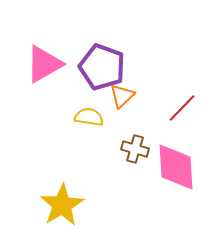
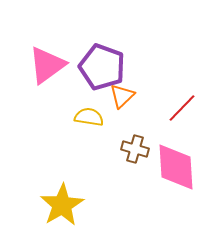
pink triangle: moved 3 px right, 1 px down; rotated 6 degrees counterclockwise
